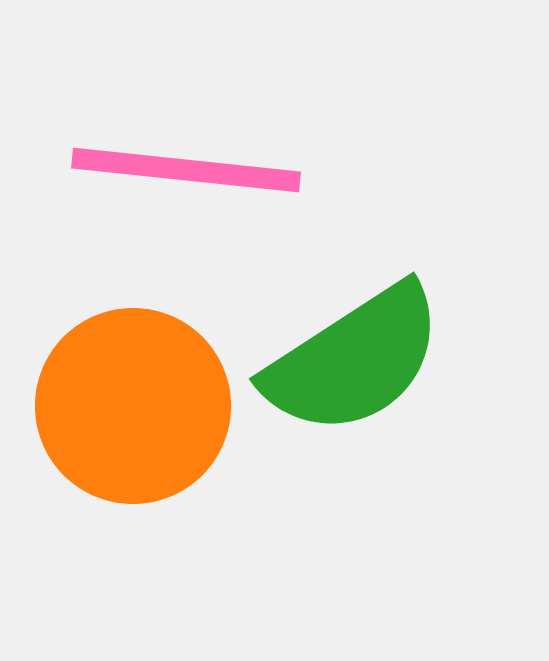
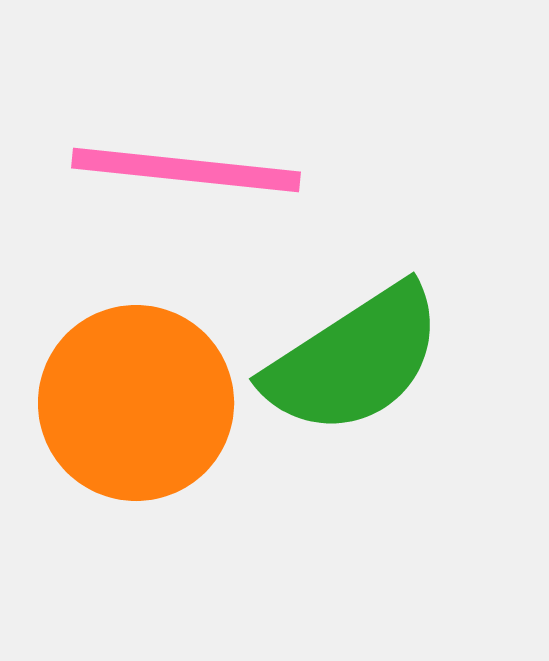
orange circle: moved 3 px right, 3 px up
